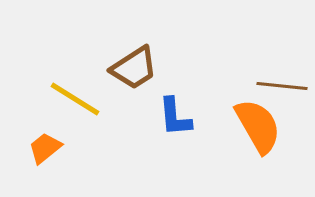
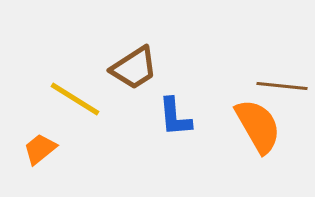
orange trapezoid: moved 5 px left, 1 px down
